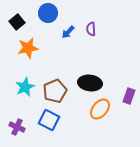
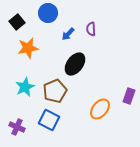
blue arrow: moved 2 px down
black ellipse: moved 15 px left, 19 px up; rotated 60 degrees counterclockwise
